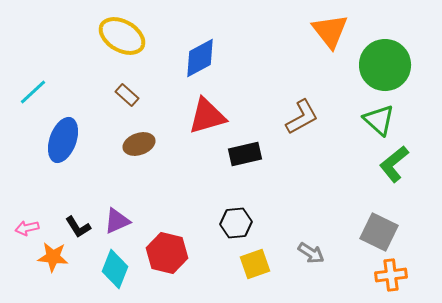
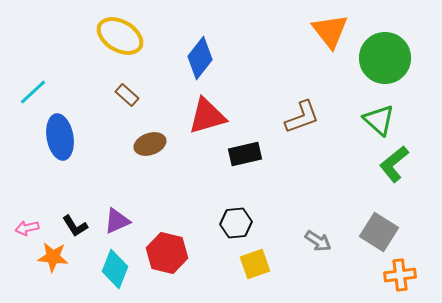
yellow ellipse: moved 2 px left
blue diamond: rotated 24 degrees counterclockwise
green circle: moved 7 px up
brown L-shape: rotated 9 degrees clockwise
blue ellipse: moved 3 px left, 3 px up; rotated 30 degrees counterclockwise
brown ellipse: moved 11 px right
black L-shape: moved 3 px left, 1 px up
gray square: rotated 6 degrees clockwise
gray arrow: moved 7 px right, 12 px up
orange cross: moved 9 px right
